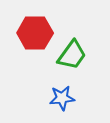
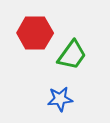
blue star: moved 2 px left, 1 px down
